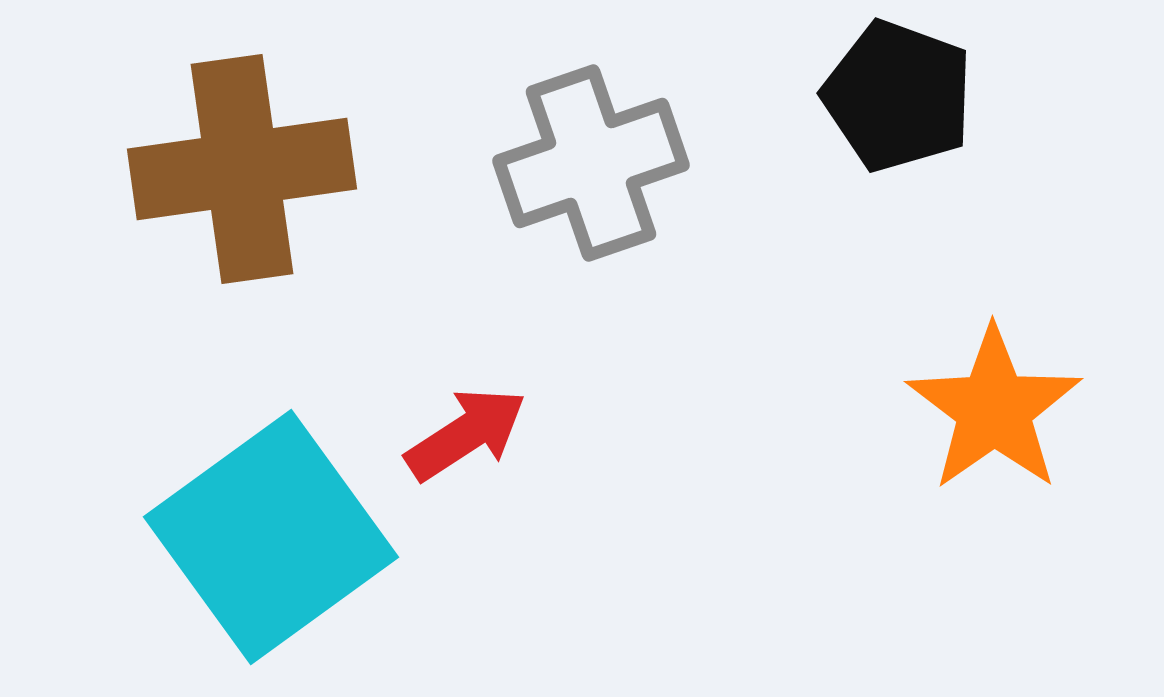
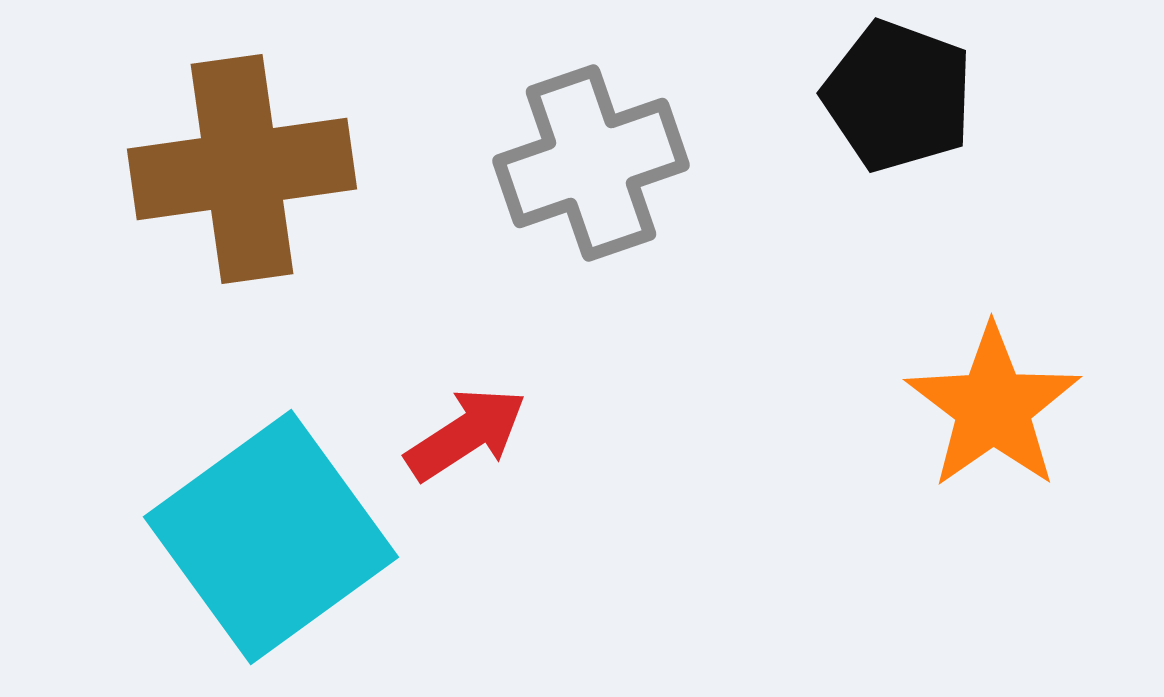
orange star: moved 1 px left, 2 px up
